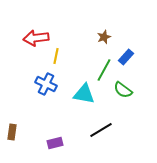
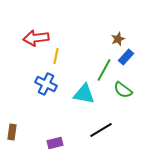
brown star: moved 14 px right, 2 px down
